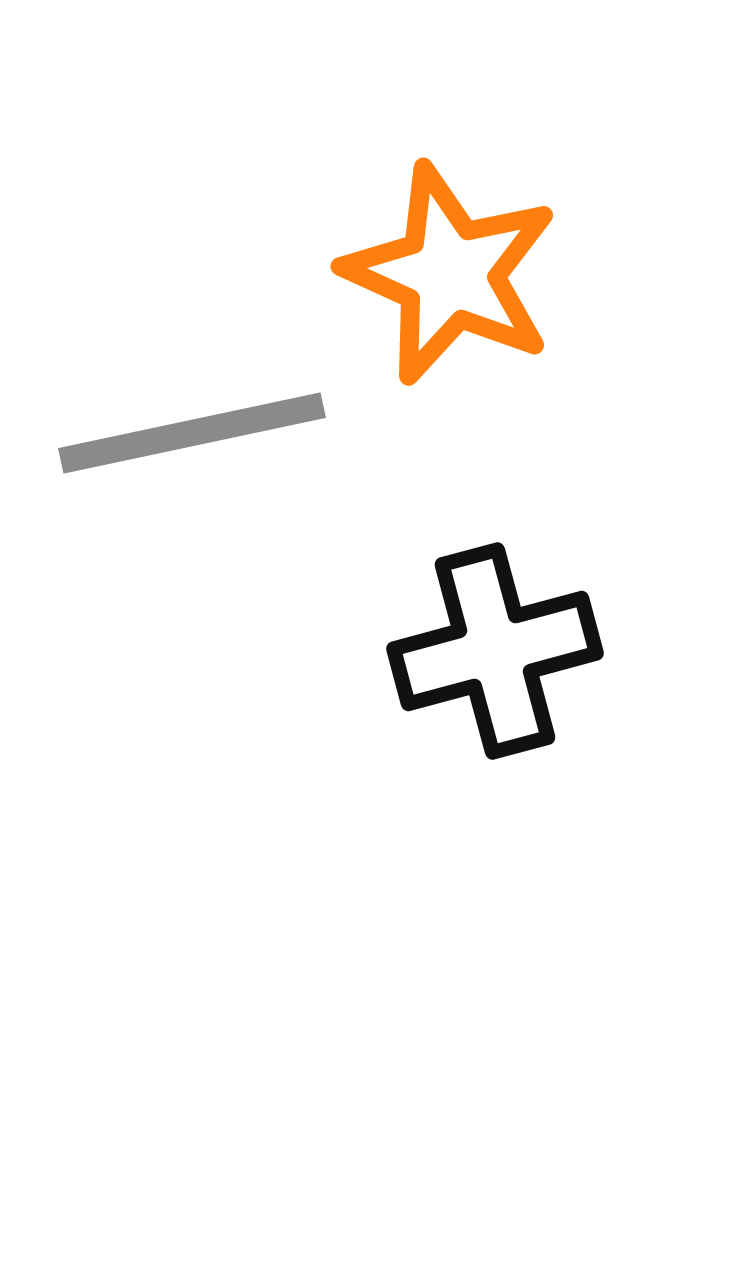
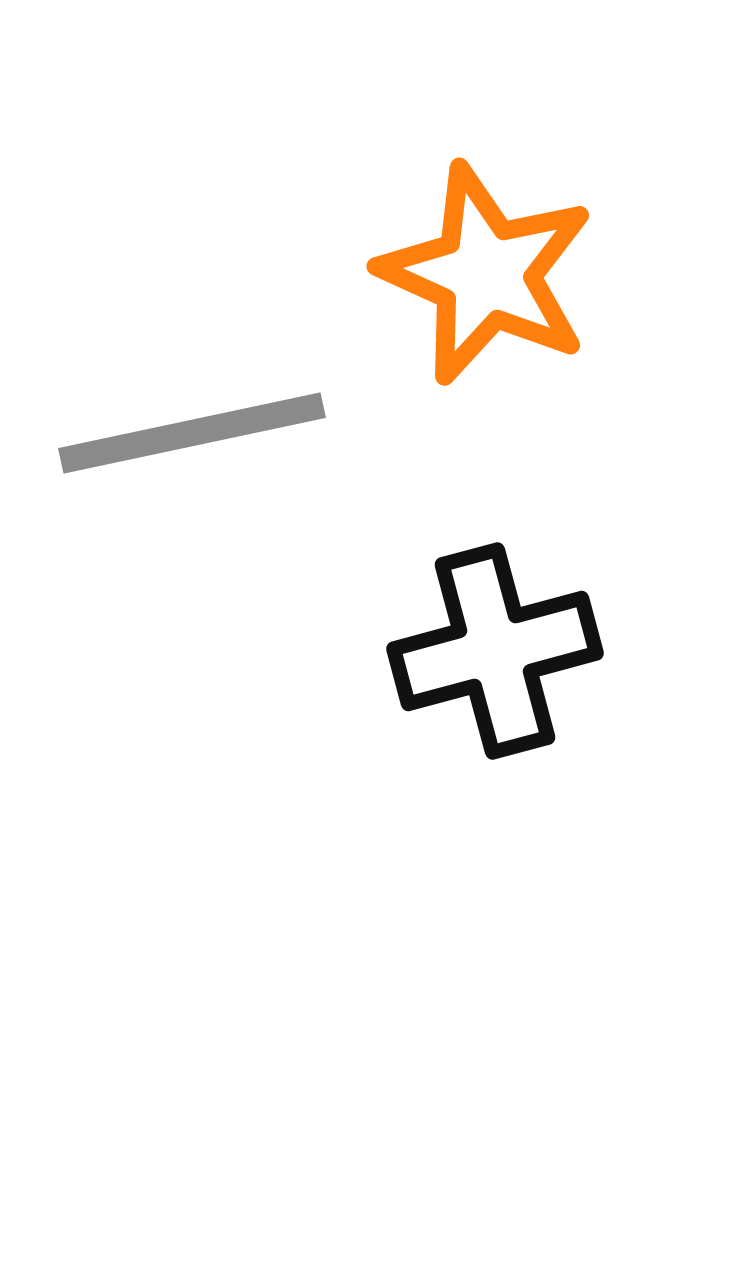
orange star: moved 36 px right
